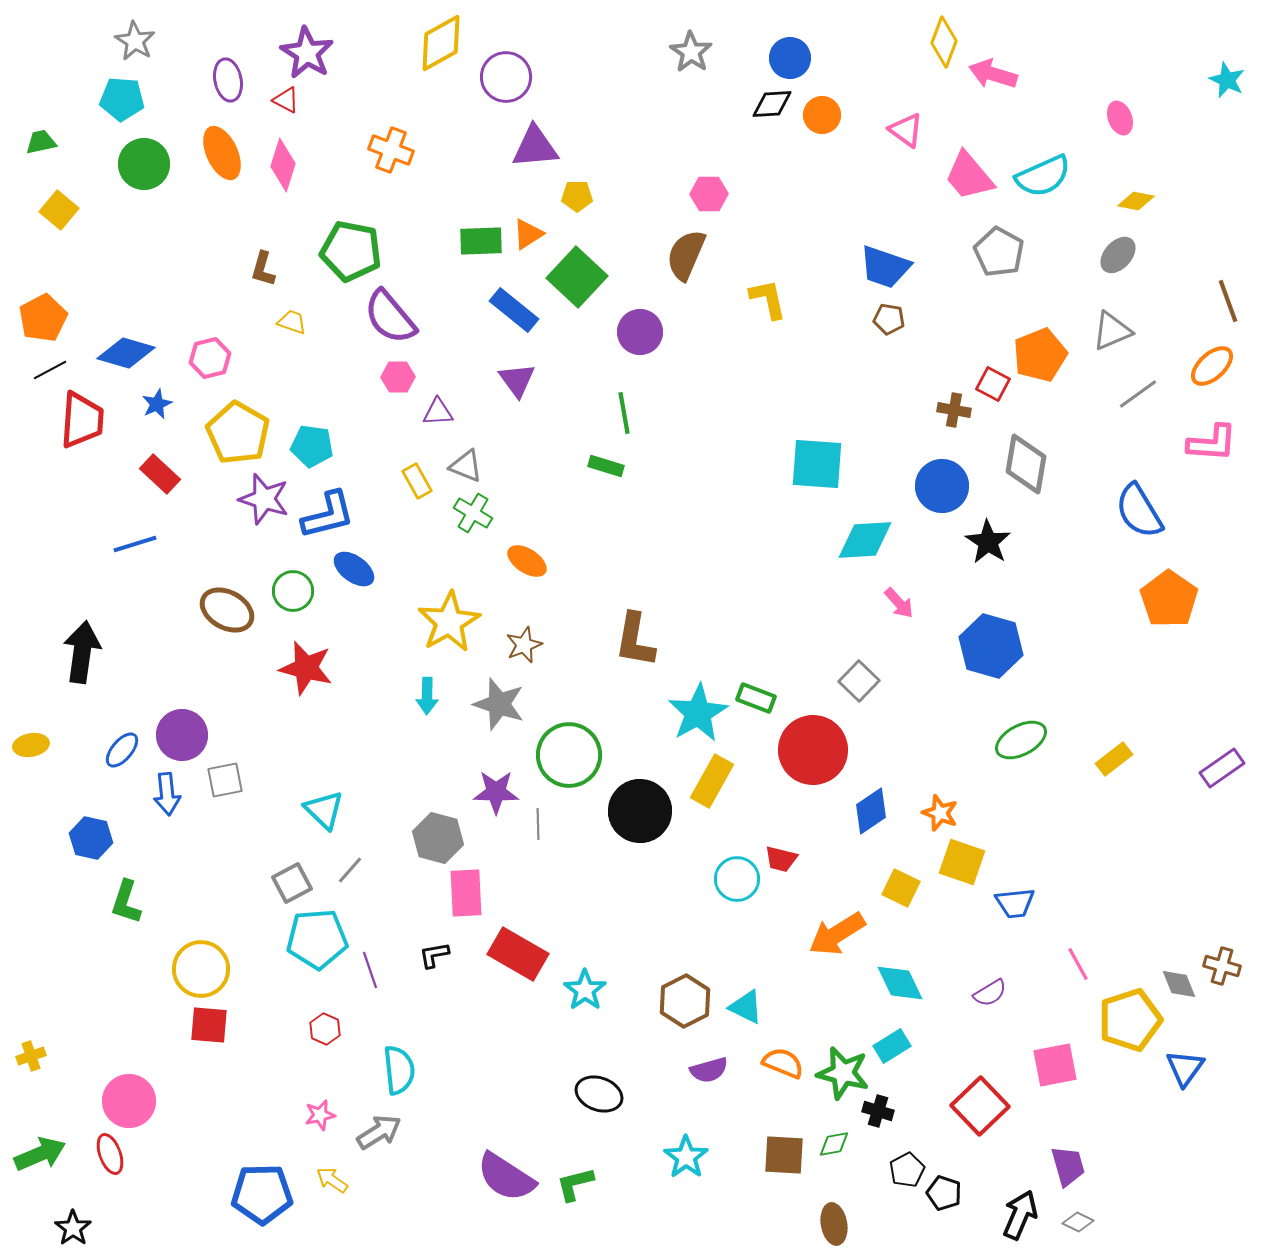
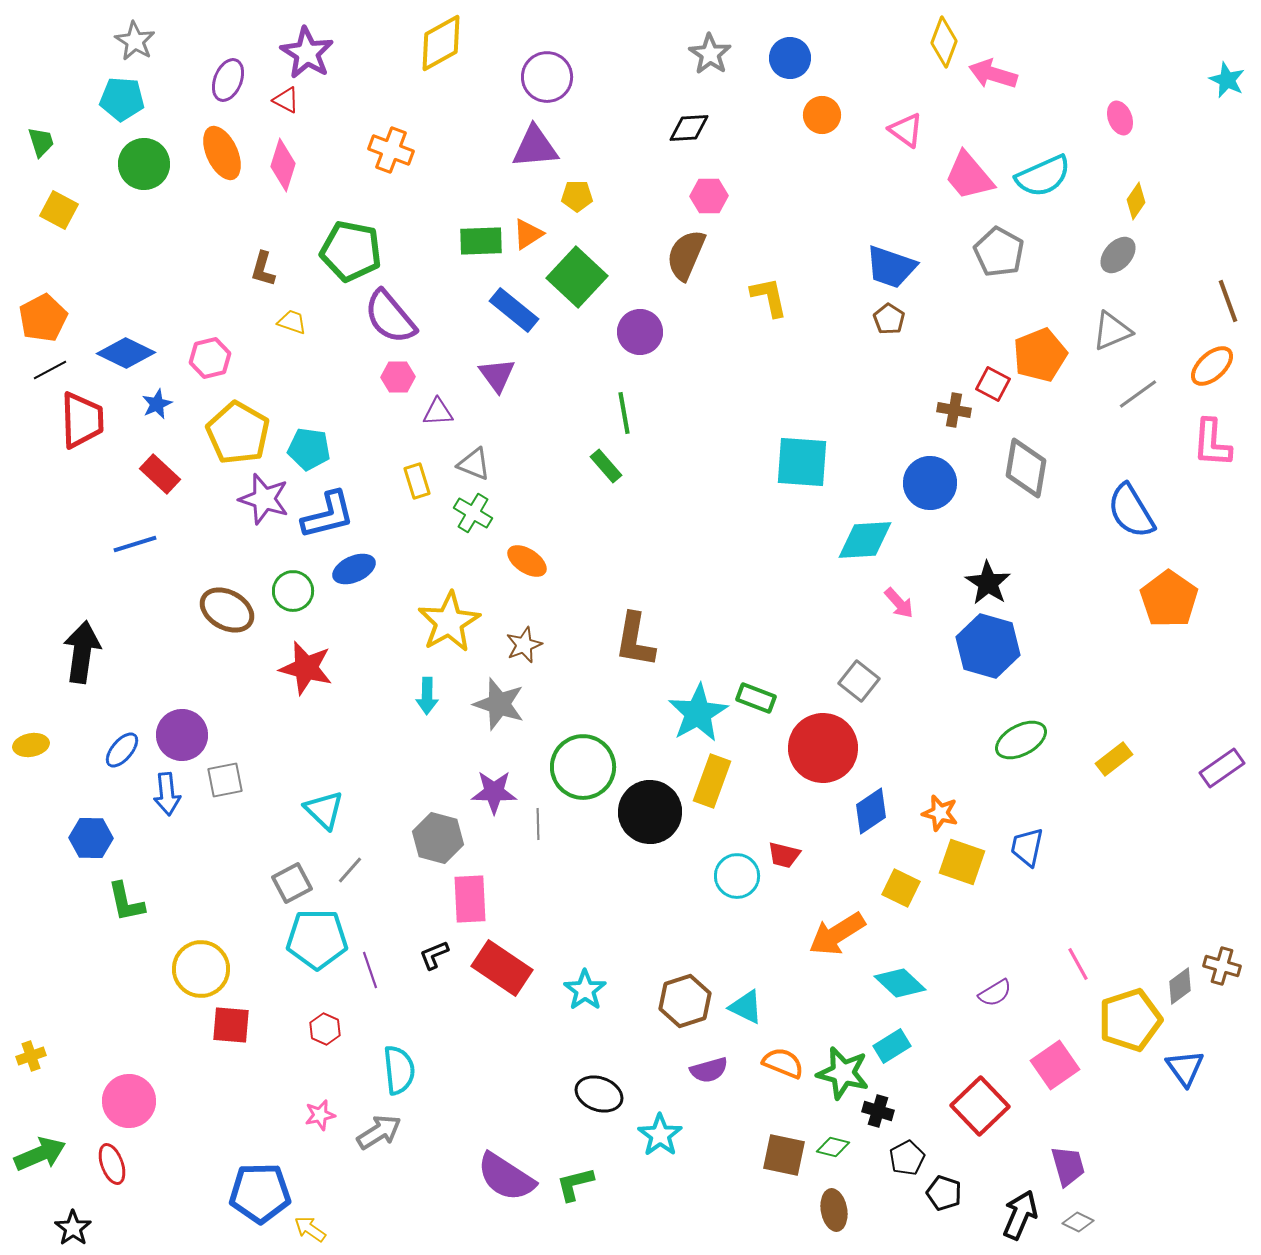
gray star at (691, 52): moved 19 px right, 2 px down
purple circle at (506, 77): moved 41 px right
purple ellipse at (228, 80): rotated 33 degrees clockwise
black diamond at (772, 104): moved 83 px left, 24 px down
green trapezoid at (41, 142): rotated 84 degrees clockwise
pink hexagon at (709, 194): moved 2 px down
yellow diamond at (1136, 201): rotated 66 degrees counterclockwise
yellow square at (59, 210): rotated 12 degrees counterclockwise
blue trapezoid at (885, 267): moved 6 px right
yellow L-shape at (768, 299): moved 1 px right, 2 px up
brown pentagon at (889, 319): rotated 24 degrees clockwise
blue diamond at (126, 353): rotated 10 degrees clockwise
purple triangle at (517, 380): moved 20 px left, 5 px up
red trapezoid at (82, 420): rotated 6 degrees counterclockwise
pink L-shape at (1212, 443): rotated 90 degrees clockwise
cyan pentagon at (312, 446): moved 3 px left, 3 px down
cyan square at (817, 464): moved 15 px left, 2 px up
gray diamond at (1026, 464): moved 4 px down
gray triangle at (466, 466): moved 8 px right, 2 px up
green rectangle at (606, 466): rotated 32 degrees clockwise
yellow rectangle at (417, 481): rotated 12 degrees clockwise
blue circle at (942, 486): moved 12 px left, 3 px up
blue semicircle at (1139, 511): moved 8 px left
black star at (988, 542): moved 41 px down
blue ellipse at (354, 569): rotated 60 degrees counterclockwise
blue hexagon at (991, 646): moved 3 px left
gray square at (859, 681): rotated 6 degrees counterclockwise
red circle at (813, 750): moved 10 px right, 2 px up
green circle at (569, 755): moved 14 px right, 12 px down
yellow rectangle at (712, 781): rotated 9 degrees counterclockwise
purple star at (496, 792): moved 2 px left
black circle at (640, 811): moved 10 px right, 1 px down
orange star at (940, 813): rotated 6 degrees counterclockwise
blue hexagon at (91, 838): rotated 12 degrees counterclockwise
red trapezoid at (781, 859): moved 3 px right, 4 px up
cyan circle at (737, 879): moved 3 px up
pink rectangle at (466, 893): moved 4 px right, 6 px down
green L-shape at (126, 902): rotated 30 degrees counterclockwise
blue trapezoid at (1015, 903): moved 12 px right, 56 px up; rotated 108 degrees clockwise
cyan pentagon at (317, 939): rotated 4 degrees clockwise
red rectangle at (518, 954): moved 16 px left, 14 px down; rotated 4 degrees clockwise
black L-shape at (434, 955): rotated 12 degrees counterclockwise
cyan diamond at (900, 983): rotated 21 degrees counterclockwise
gray diamond at (1179, 984): moved 1 px right, 2 px down; rotated 75 degrees clockwise
purple semicircle at (990, 993): moved 5 px right
brown hexagon at (685, 1001): rotated 9 degrees clockwise
red square at (209, 1025): moved 22 px right
pink square at (1055, 1065): rotated 24 degrees counterclockwise
blue triangle at (1185, 1068): rotated 12 degrees counterclockwise
green diamond at (834, 1144): moved 1 px left, 3 px down; rotated 24 degrees clockwise
red ellipse at (110, 1154): moved 2 px right, 10 px down
brown square at (784, 1155): rotated 9 degrees clockwise
cyan star at (686, 1157): moved 26 px left, 22 px up
black pentagon at (907, 1170): moved 12 px up
yellow arrow at (332, 1180): moved 22 px left, 49 px down
blue pentagon at (262, 1194): moved 2 px left, 1 px up
brown ellipse at (834, 1224): moved 14 px up
